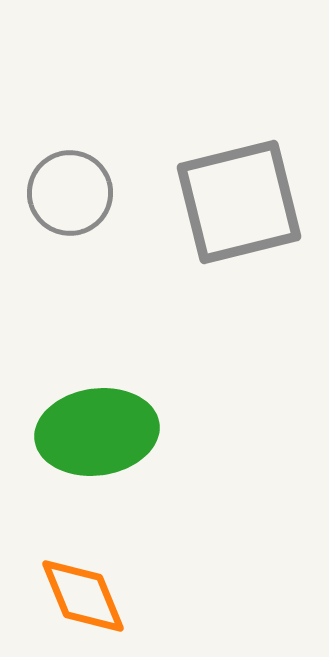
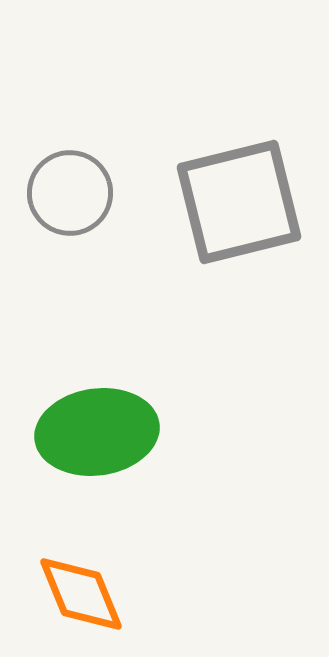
orange diamond: moved 2 px left, 2 px up
